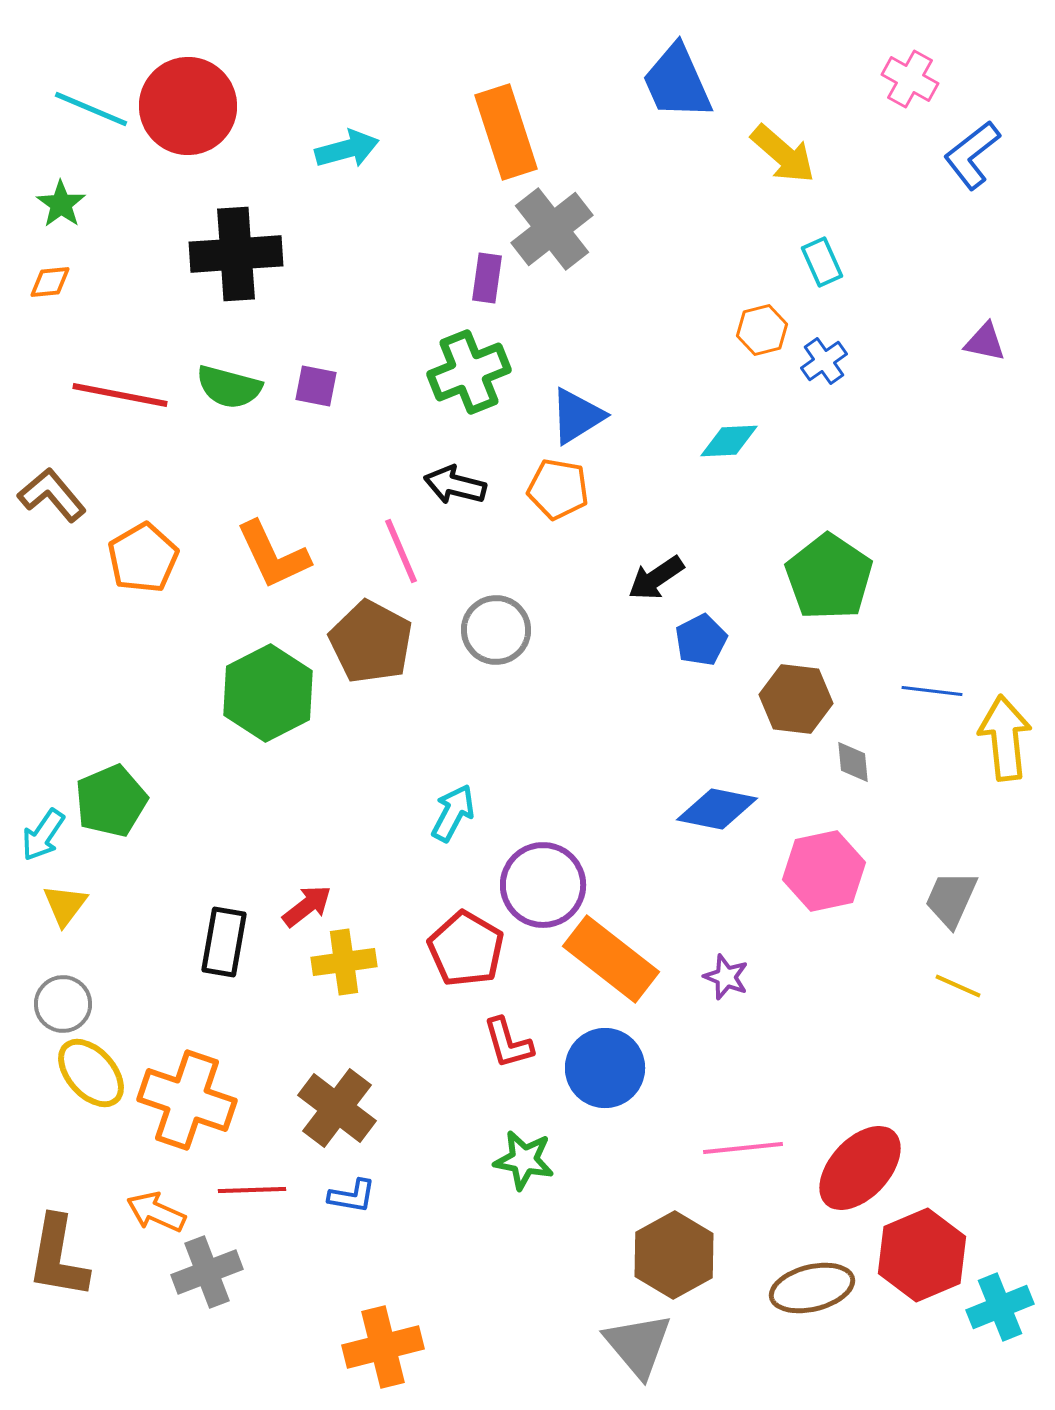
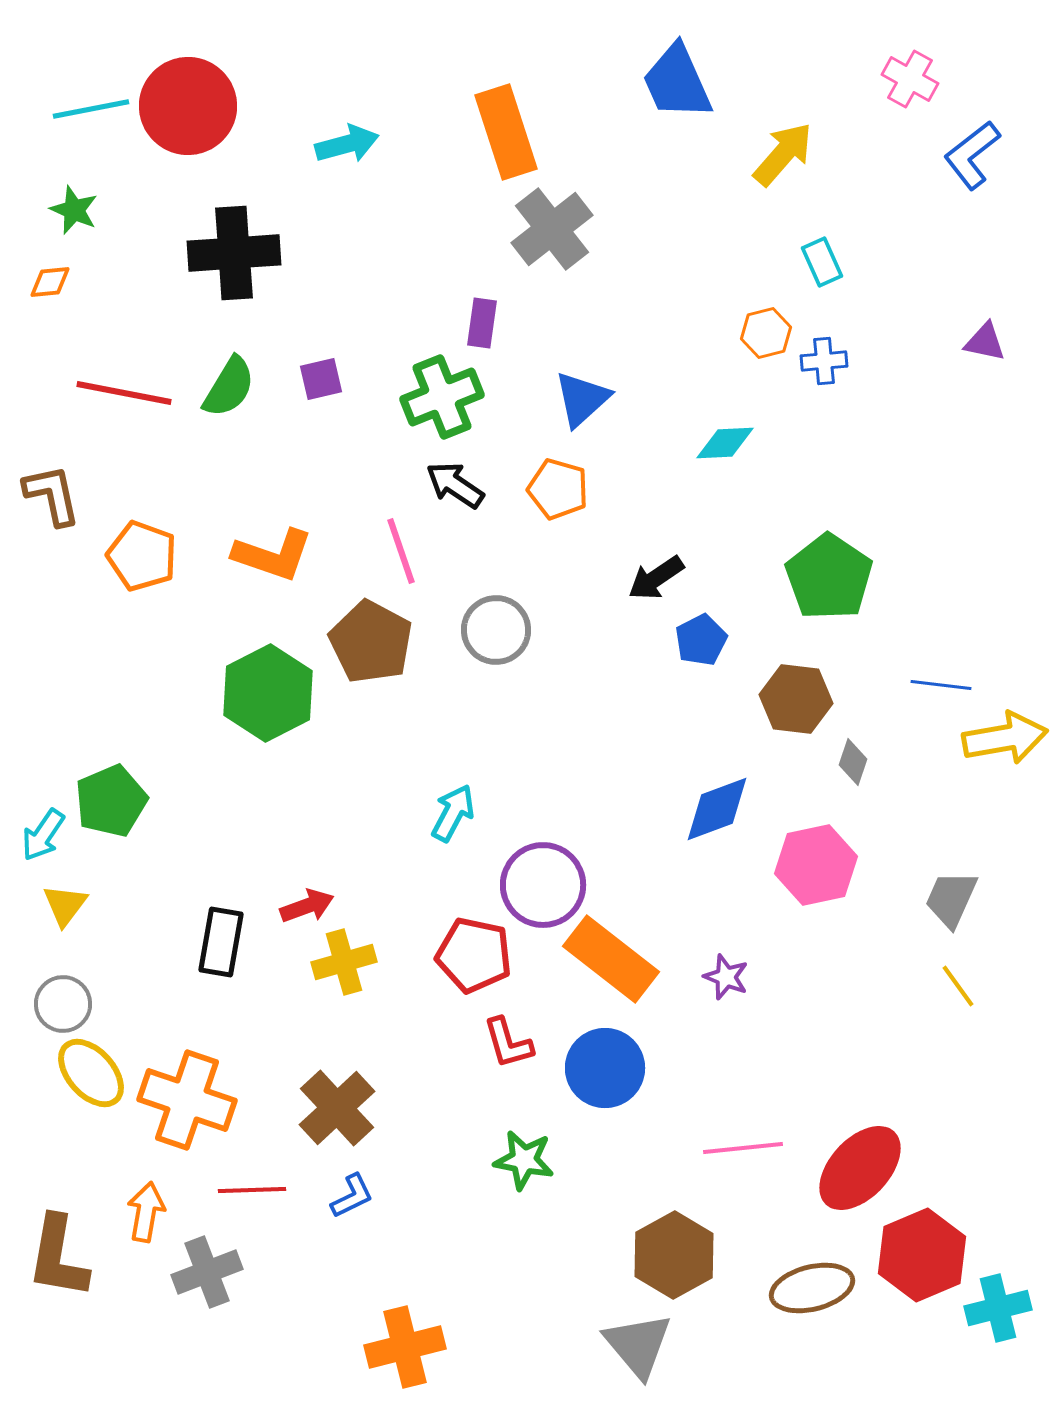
cyan line at (91, 109): rotated 34 degrees counterclockwise
cyan arrow at (347, 149): moved 5 px up
yellow arrow at (783, 154): rotated 90 degrees counterclockwise
green star at (61, 204): moved 13 px right, 6 px down; rotated 12 degrees counterclockwise
black cross at (236, 254): moved 2 px left, 1 px up
purple rectangle at (487, 278): moved 5 px left, 45 px down
orange hexagon at (762, 330): moved 4 px right, 3 px down
blue cross at (824, 361): rotated 30 degrees clockwise
green cross at (469, 372): moved 27 px left, 25 px down
purple square at (316, 386): moved 5 px right, 7 px up; rotated 24 degrees counterclockwise
green semicircle at (229, 387): rotated 74 degrees counterclockwise
red line at (120, 395): moved 4 px right, 2 px up
blue triangle at (577, 416): moved 5 px right, 17 px up; rotated 10 degrees counterclockwise
cyan diamond at (729, 441): moved 4 px left, 2 px down
black arrow at (455, 485): rotated 20 degrees clockwise
orange pentagon at (558, 489): rotated 6 degrees clockwise
brown L-shape at (52, 495): rotated 28 degrees clockwise
pink line at (401, 551): rotated 4 degrees clockwise
orange L-shape at (273, 555): rotated 46 degrees counterclockwise
orange pentagon at (143, 558): moved 1 px left, 2 px up; rotated 22 degrees counterclockwise
blue line at (932, 691): moved 9 px right, 6 px up
yellow arrow at (1005, 738): rotated 86 degrees clockwise
gray diamond at (853, 762): rotated 24 degrees clockwise
blue diamond at (717, 809): rotated 32 degrees counterclockwise
pink hexagon at (824, 871): moved 8 px left, 6 px up
red arrow at (307, 906): rotated 18 degrees clockwise
black rectangle at (224, 942): moved 3 px left
red pentagon at (466, 949): moved 8 px right, 6 px down; rotated 18 degrees counterclockwise
yellow cross at (344, 962): rotated 8 degrees counterclockwise
yellow line at (958, 986): rotated 30 degrees clockwise
brown cross at (337, 1108): rotated 10 degrees clockwise
blue L-shape at (352, 1196): rotated 36 degrees counterclockwise
orange arrow at (156, 1212): moved 10 px left; rotated 76 degrees clockwise
cyan cross at (1000, 1307): moved 2 px left, 1 px down; rotated 8 degrees clockwise
orange cross at (383, 1347): moved 22 px right
